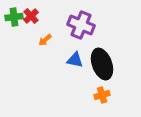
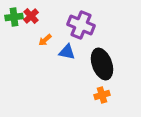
blue triangle: moved 8 px left, 8 px up
